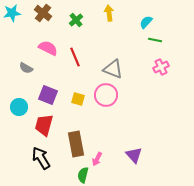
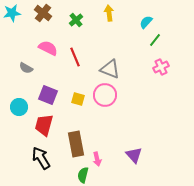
green line: rotated 64 degrees counterclockwise
gray triangle: moved 3 px left
pink circle: moved 1 px left
pink arrow: rotated 40 degrees counterclockwise
